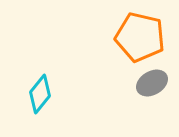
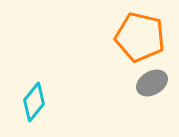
cyan diamond: moved 6 px left, 8 px down
